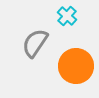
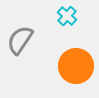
gray semicircle: moved 15 px left, 3 px up
